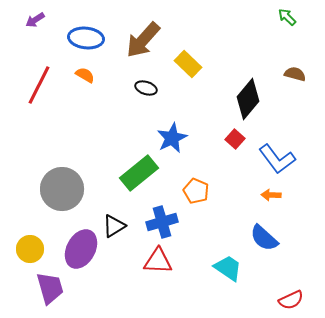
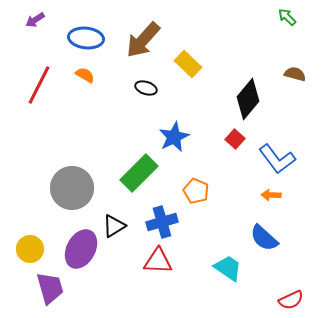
blue star: moved 2 px right, 1 px up
green rectangle: rotated 6 degrees counterclockwise
gray circle: moved 10 px right, 1 px up
